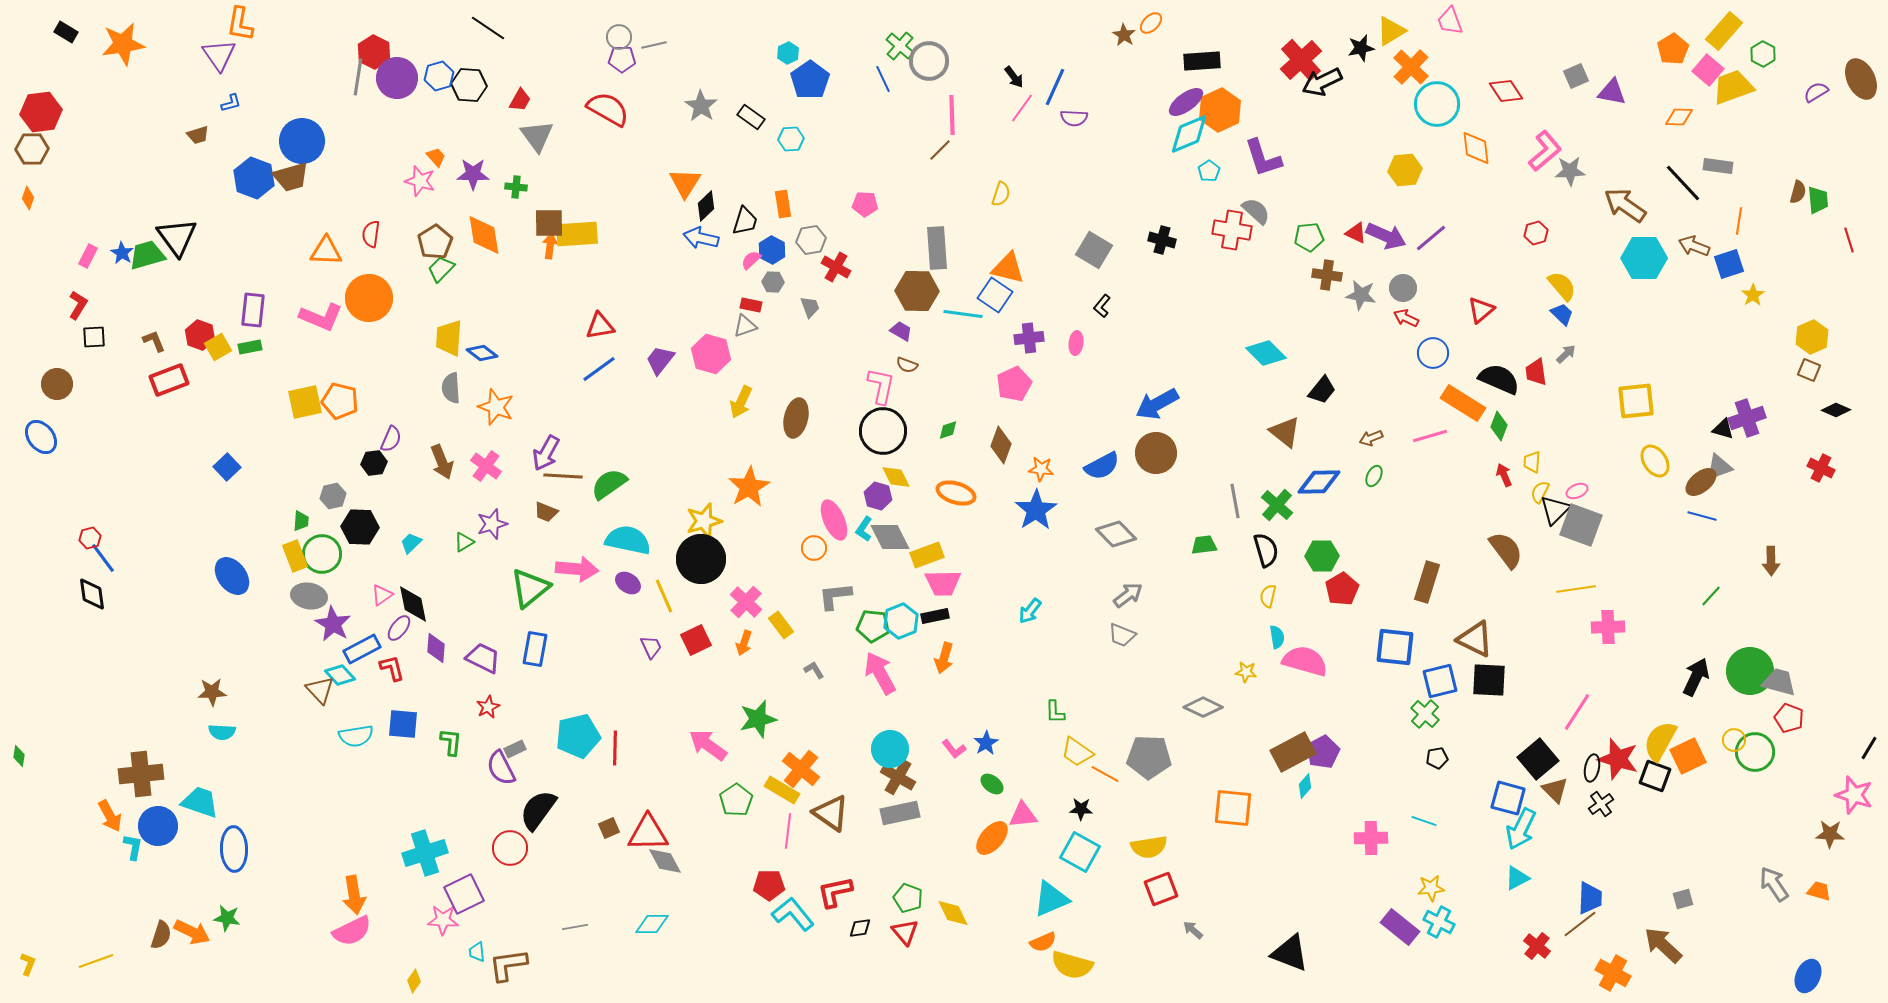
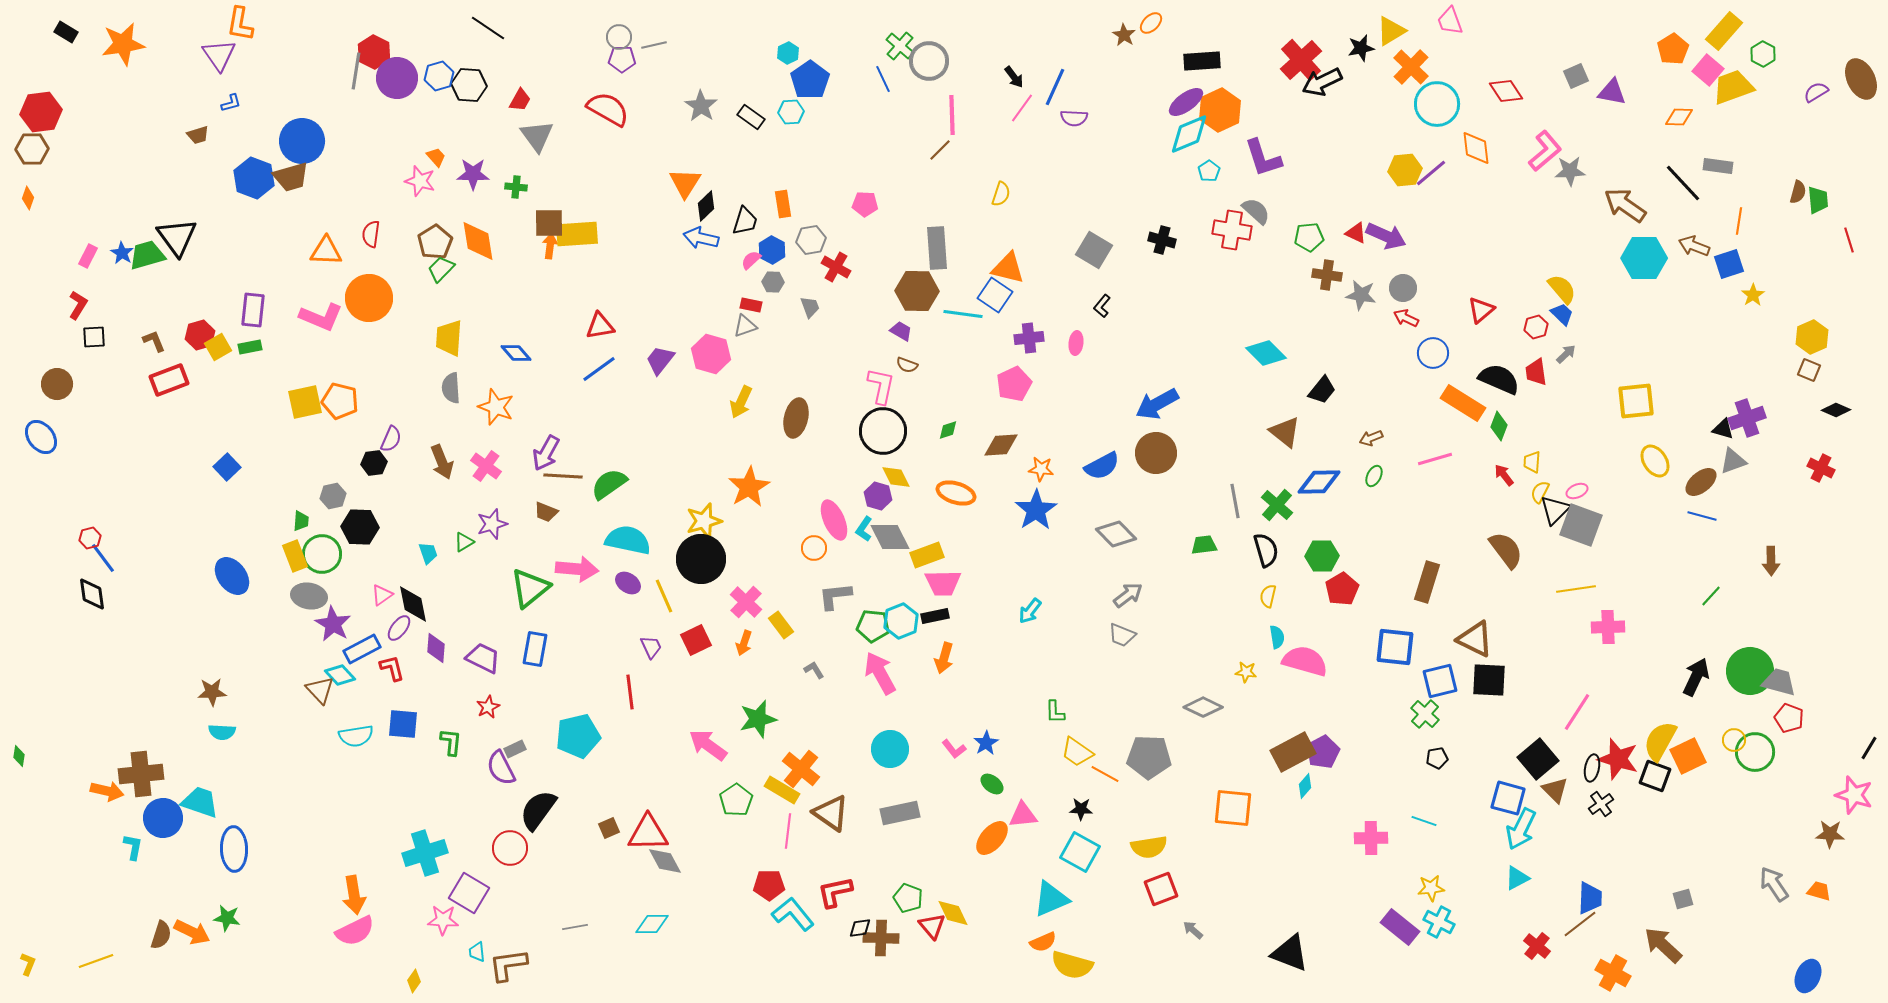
gray line at (358, 77): moved 2 px left, 6 px up
cyan hexagon at (791, 139): moved 27 px up
red hexagon at (1536, 233): moved 94 px down
orange diamond at (484, 235): moved 6 px left, 6 px down
purple line at (1431, 238): moved 65 px up
yellow semicircle at (1562, 286): moved 3 px down
red hexagon at (200, 335): rotated 24 degrees clockwise
blue diamond at (482, 353): moved 34 px right; rotated 12 degrees clockwise
pink line at (1430, 436): moved 5 px right, 23 px down
brown diamond at (1001, 445): rotated 66 degrees clockwise
gray triangle at (1719, 467): moved 14 px right, 6 px up
red arrow at (1504, 475): rotated 15 degrees counterclockwise
cyan trapezoid at (411, 543): moved 17 px right, 10 px down; rotated 115 degrees clockwise
red line at (615, 748): moved 15 px right, 56 px up; rotated 8 degrees counterclockwise
brown cross at (898, 777): moved 17 px left, 161 px down; rotated 28 degrees counterclockwise
orange arrow at (110, 816): moved 3 px left, 25 px up; rotated 48 degrees counterclockwise
blue circle at (158, 826): moved 5 px right, 8 px up
purple square at (464, 894): moved 5 px right, 1 px up; rotated 33 degrees counterclockwise
pink semicircle at (352, 931): moved 3 px right
red triangle at (905, 932): moved 27 px right, 6 px up
